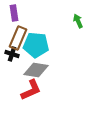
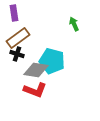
green arrow: moved 4 px left, 3 px down
brown rectangle: rotated 30 degrees clockwise
cyan pentagon: moved 16 px right, 16 px down; rotated 10 degrees clockwise
black cross: moved 5 px right
red L-shape: moved 4 px right; rotated 45 degrees clockwise
